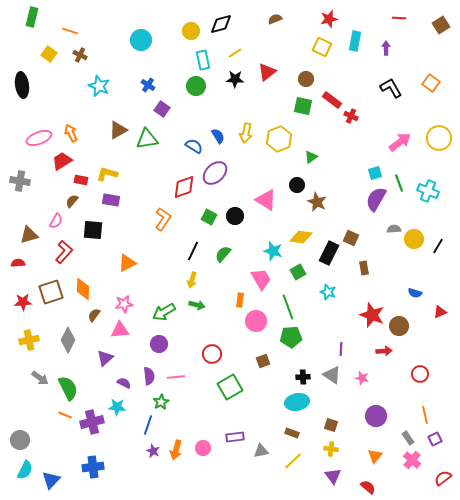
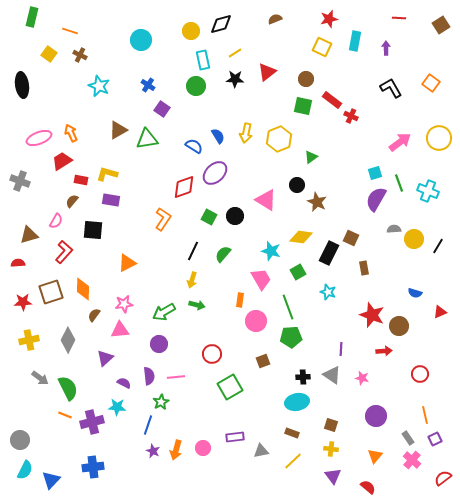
gray cross at (20, 181): rotated 12 degrees clockwise
cyan star at (273, 251): moved 2 px left
